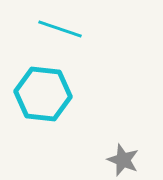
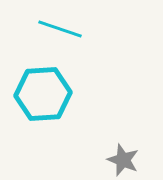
cyan hexagon: rotated 10 degrees counterclockwise
